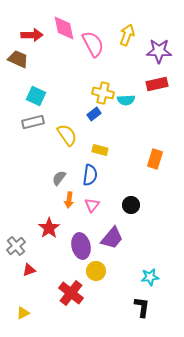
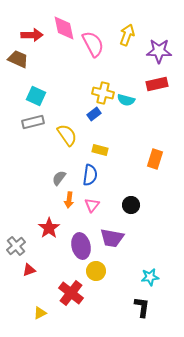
cyan semicircle: rotated 18 degrees clockwise
purple trapezoid: rotated 60 degrees clockwise
yellow triangle: moved 17 px right
